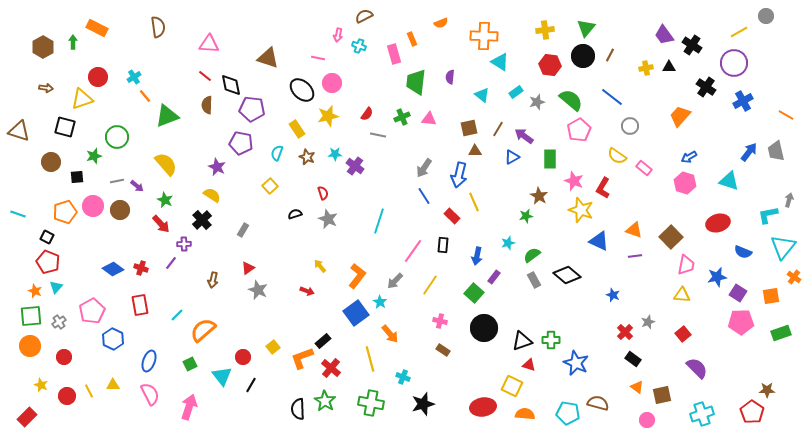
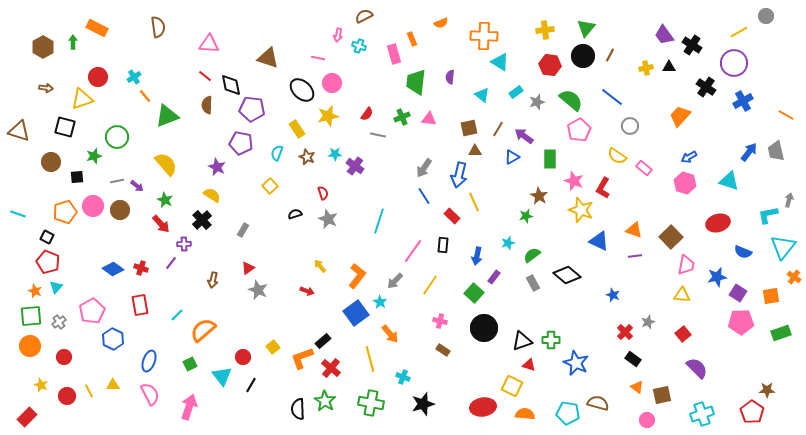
gray rectangle at (534, 280): moved 1 px left, 3 px down
